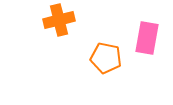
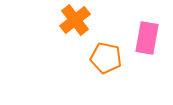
orange cross: moved 16 px right; rotated 24 degrees counterclockwise
